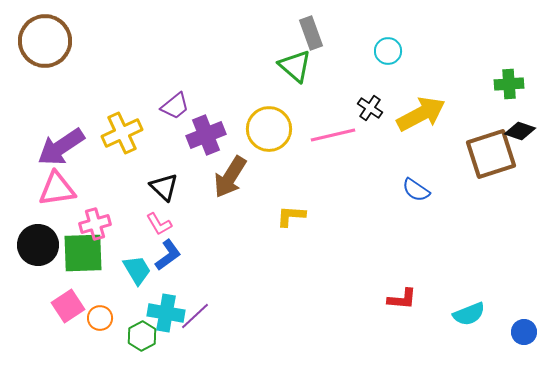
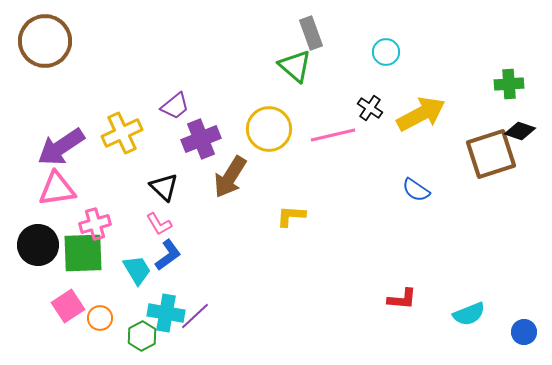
cyan circle: moved 2 px left, 1 px down
purple cross: moved 5 px left, 4 px down
